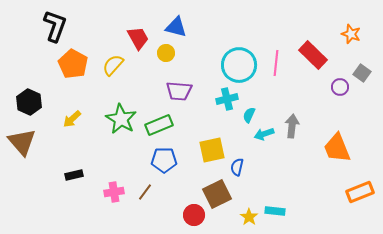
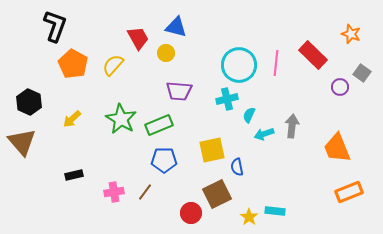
blue semicircle: rotated 24 degrees counterclockwise
orange rectangle: moved 11 px left
red circle: moved 3 px left, 2 px up
